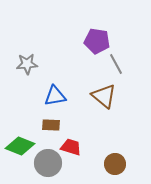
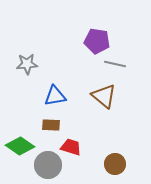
gray line: moved 1 px left; rotated 50 degrees counterclockwise
green diamond: rotated 12 degrees clockwise
gray circle: moved 2 px down
